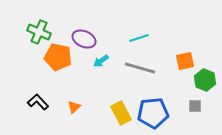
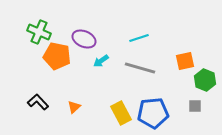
orange pentagon: moved 1 px left, 1 px up
